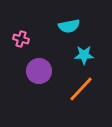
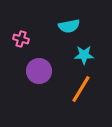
orange line: rotated 12 degrees counterclockwise
